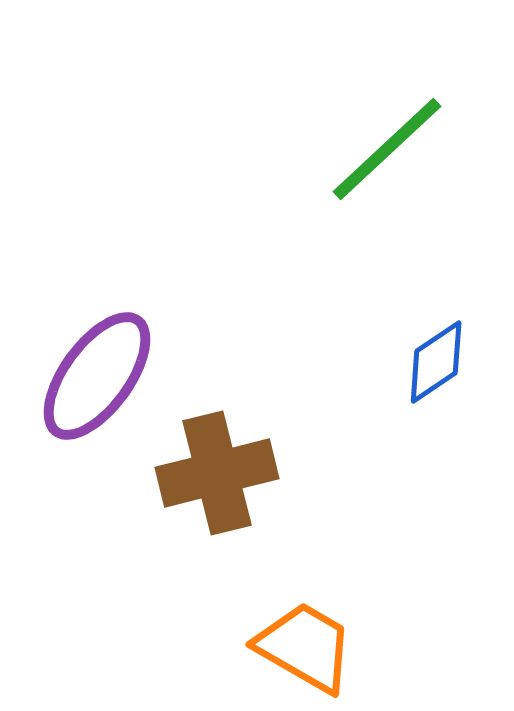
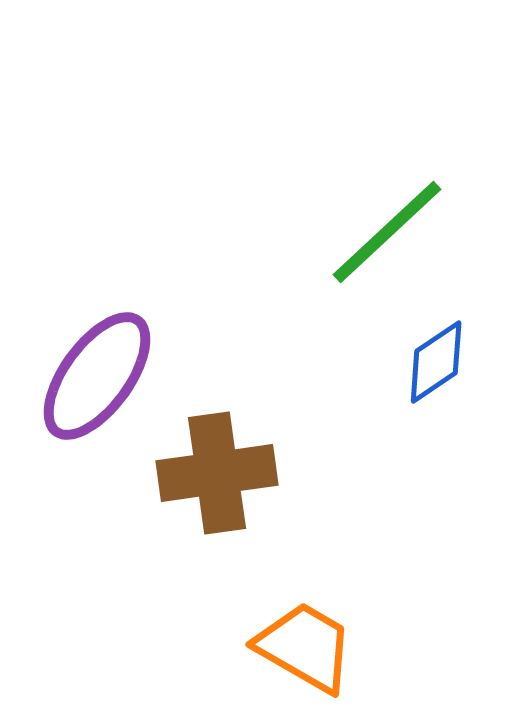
green line: moved 83 px down
brown cross: rotated 6 degrees clockwise
